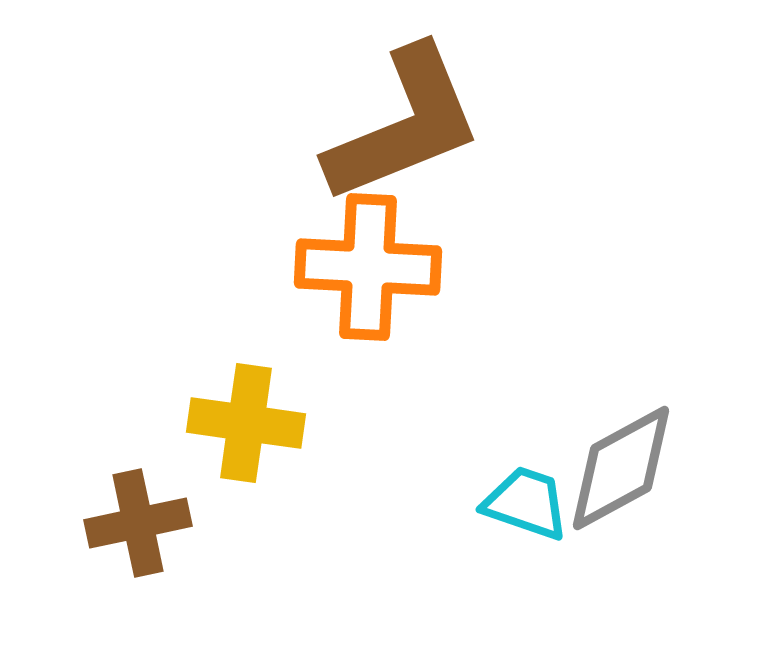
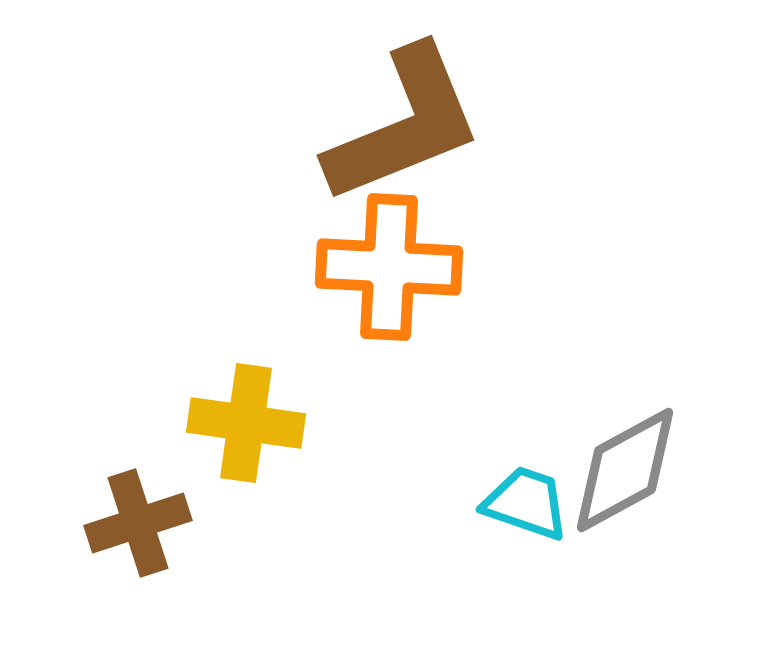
orange cross: moved 21 px right
gray diamond: moved 4 px right, 2 px down
brown cross: rotated 6 degrees counterclockwise
